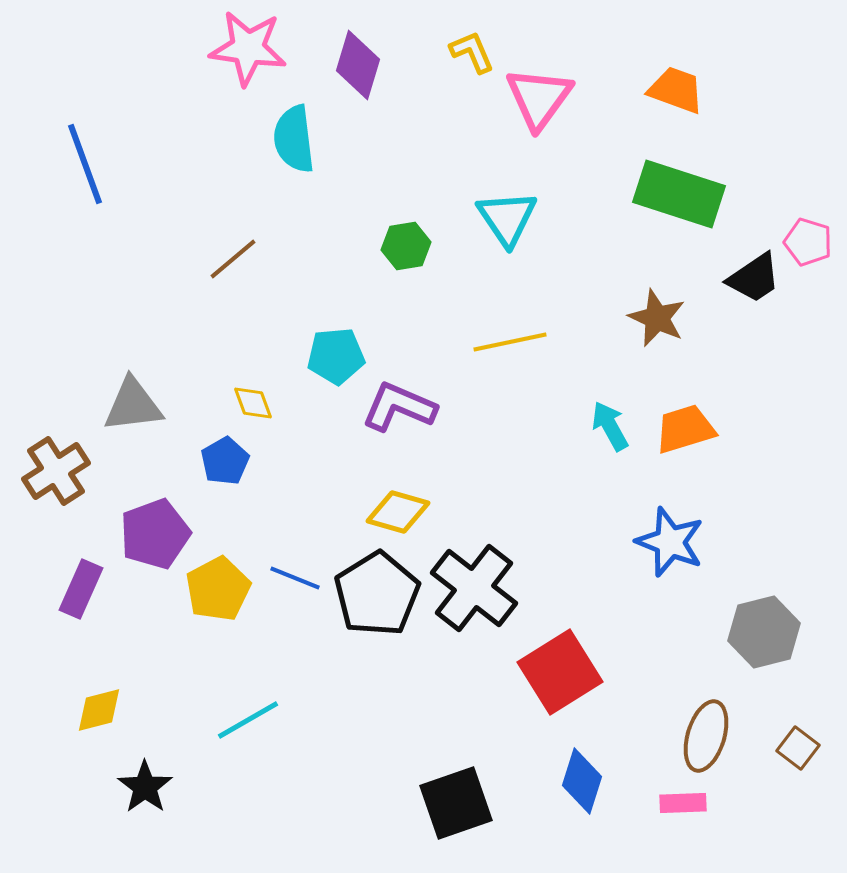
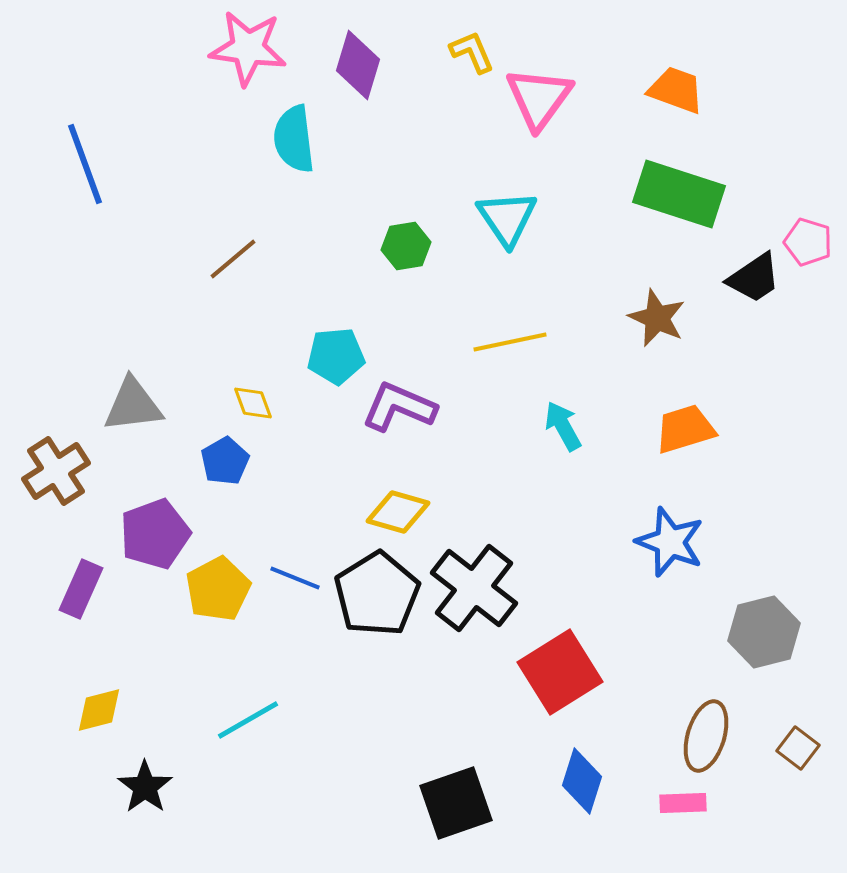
cyan arrow at (610, 426): moved 47 px left
